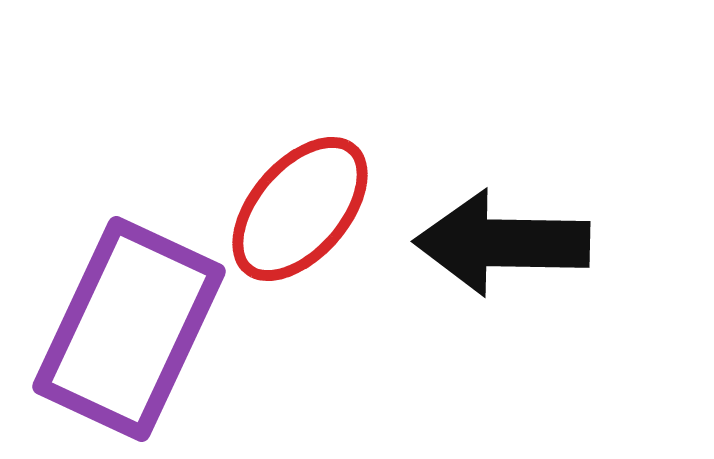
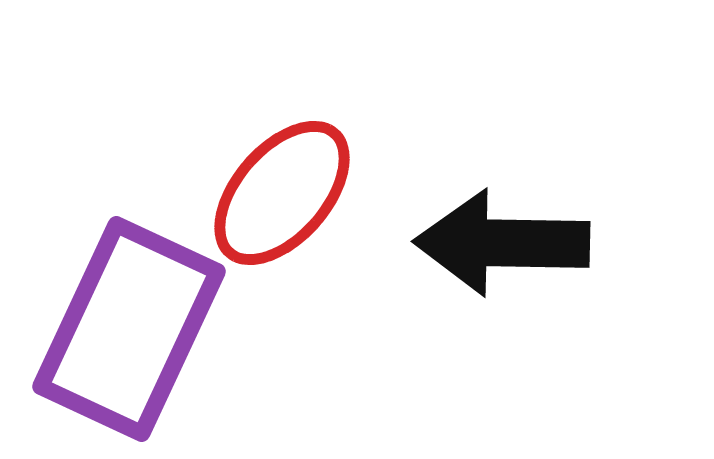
red ellipse: moved 18 px left, 16 px up
